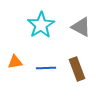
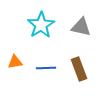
gray triangle: rotated 15 degrees counterclockwise
brown rectangle: moved 2 px right
